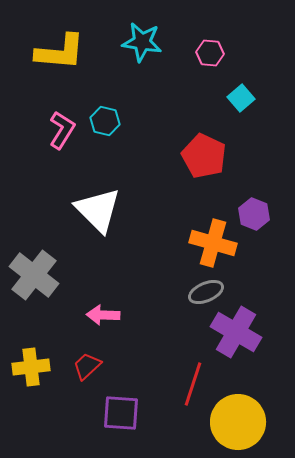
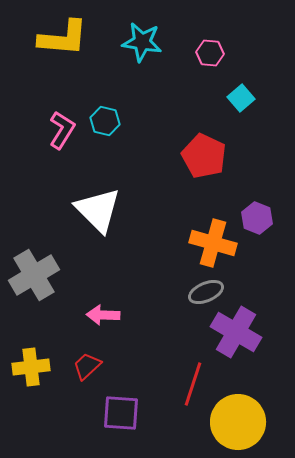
yellow L-shape: moved 3 px right, 14 px up
purple hexagon: moved 3 px right, 4 px down
gray cross: rotated 21 degrees clockwise
